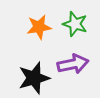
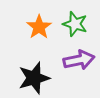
orange star: rotated 25 degrees counterclockwise
purple arrow: moved 6 px right, 4 px up
